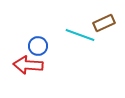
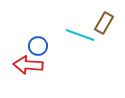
brown rectangle: rotated 35 degrees counterclockwise
